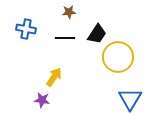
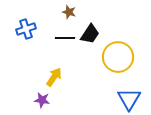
brown star: rotated 24 degrees clockwise
blue cross: rotated 30 degrees counterclockwise
black trapezoid: moved 7 px left
blue triangle: moved 1 px left
